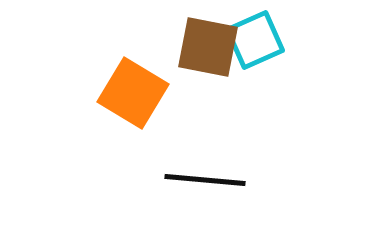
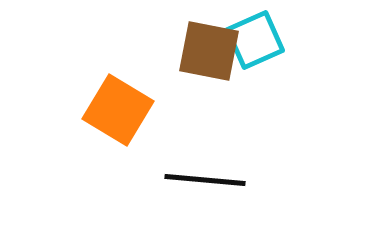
brown square: moved 1 px right, 4 px down
orange square: moved 15 px left, 17 px down
